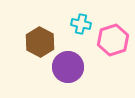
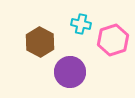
purple circle: moved 2 px right, 5 px down
